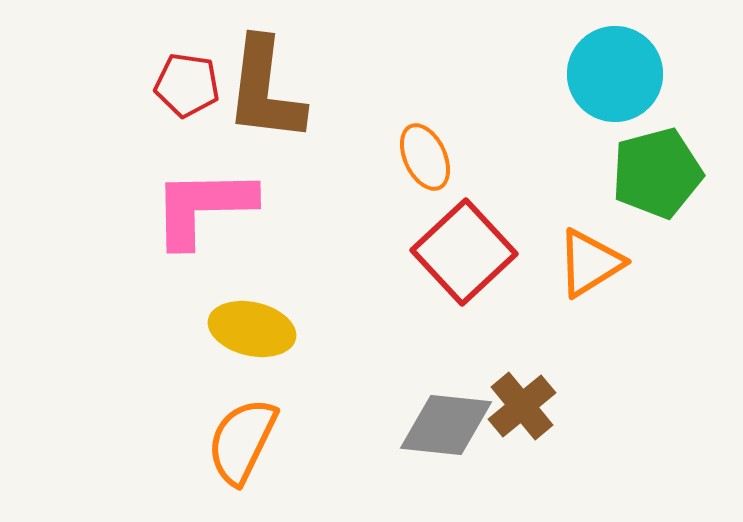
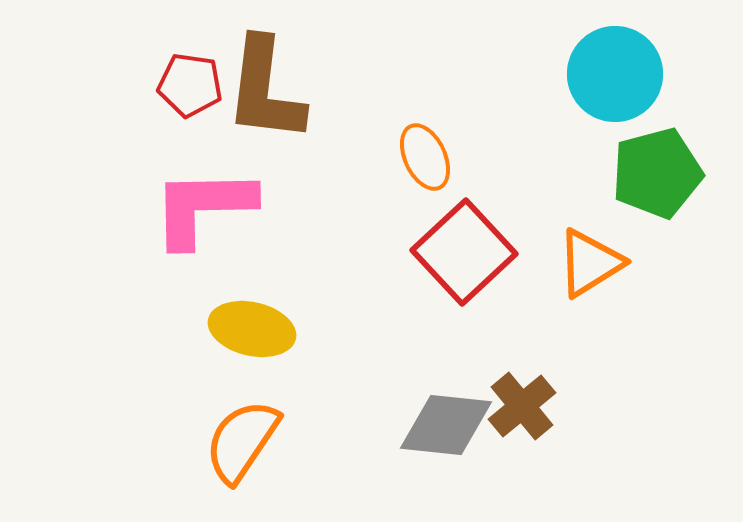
red pentagon: moved 3 px right
orange semicircle: rotated 8 degrees clockwise
